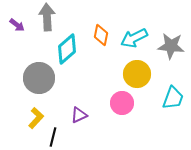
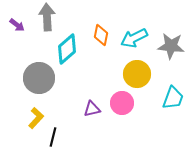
purple triangle: moved 13 px right, 6 px up; rotated 12 degrees clockwise
